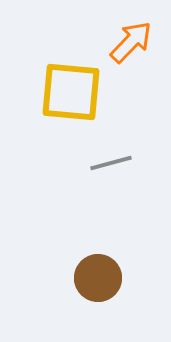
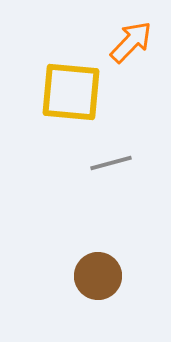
brown circle: moved 2 px up
